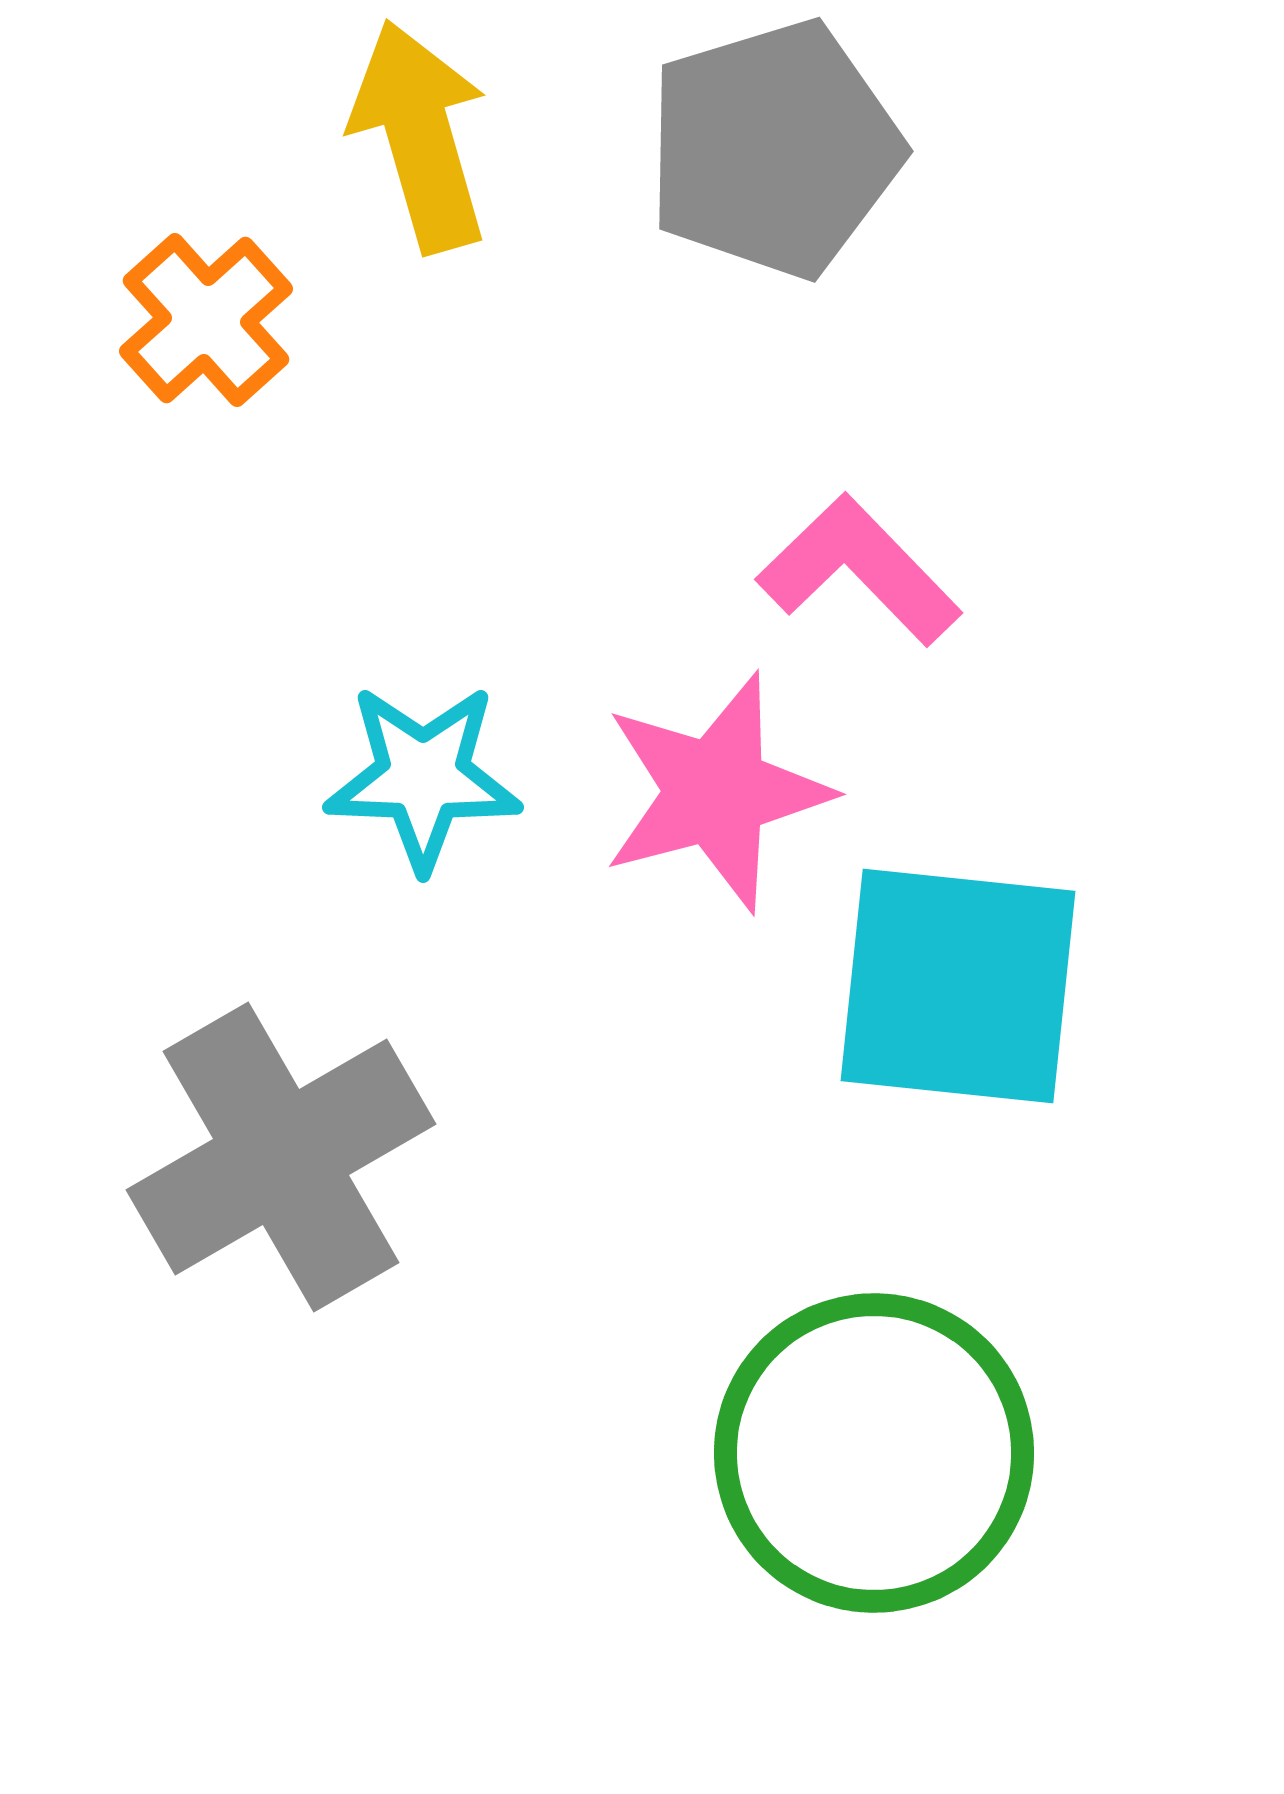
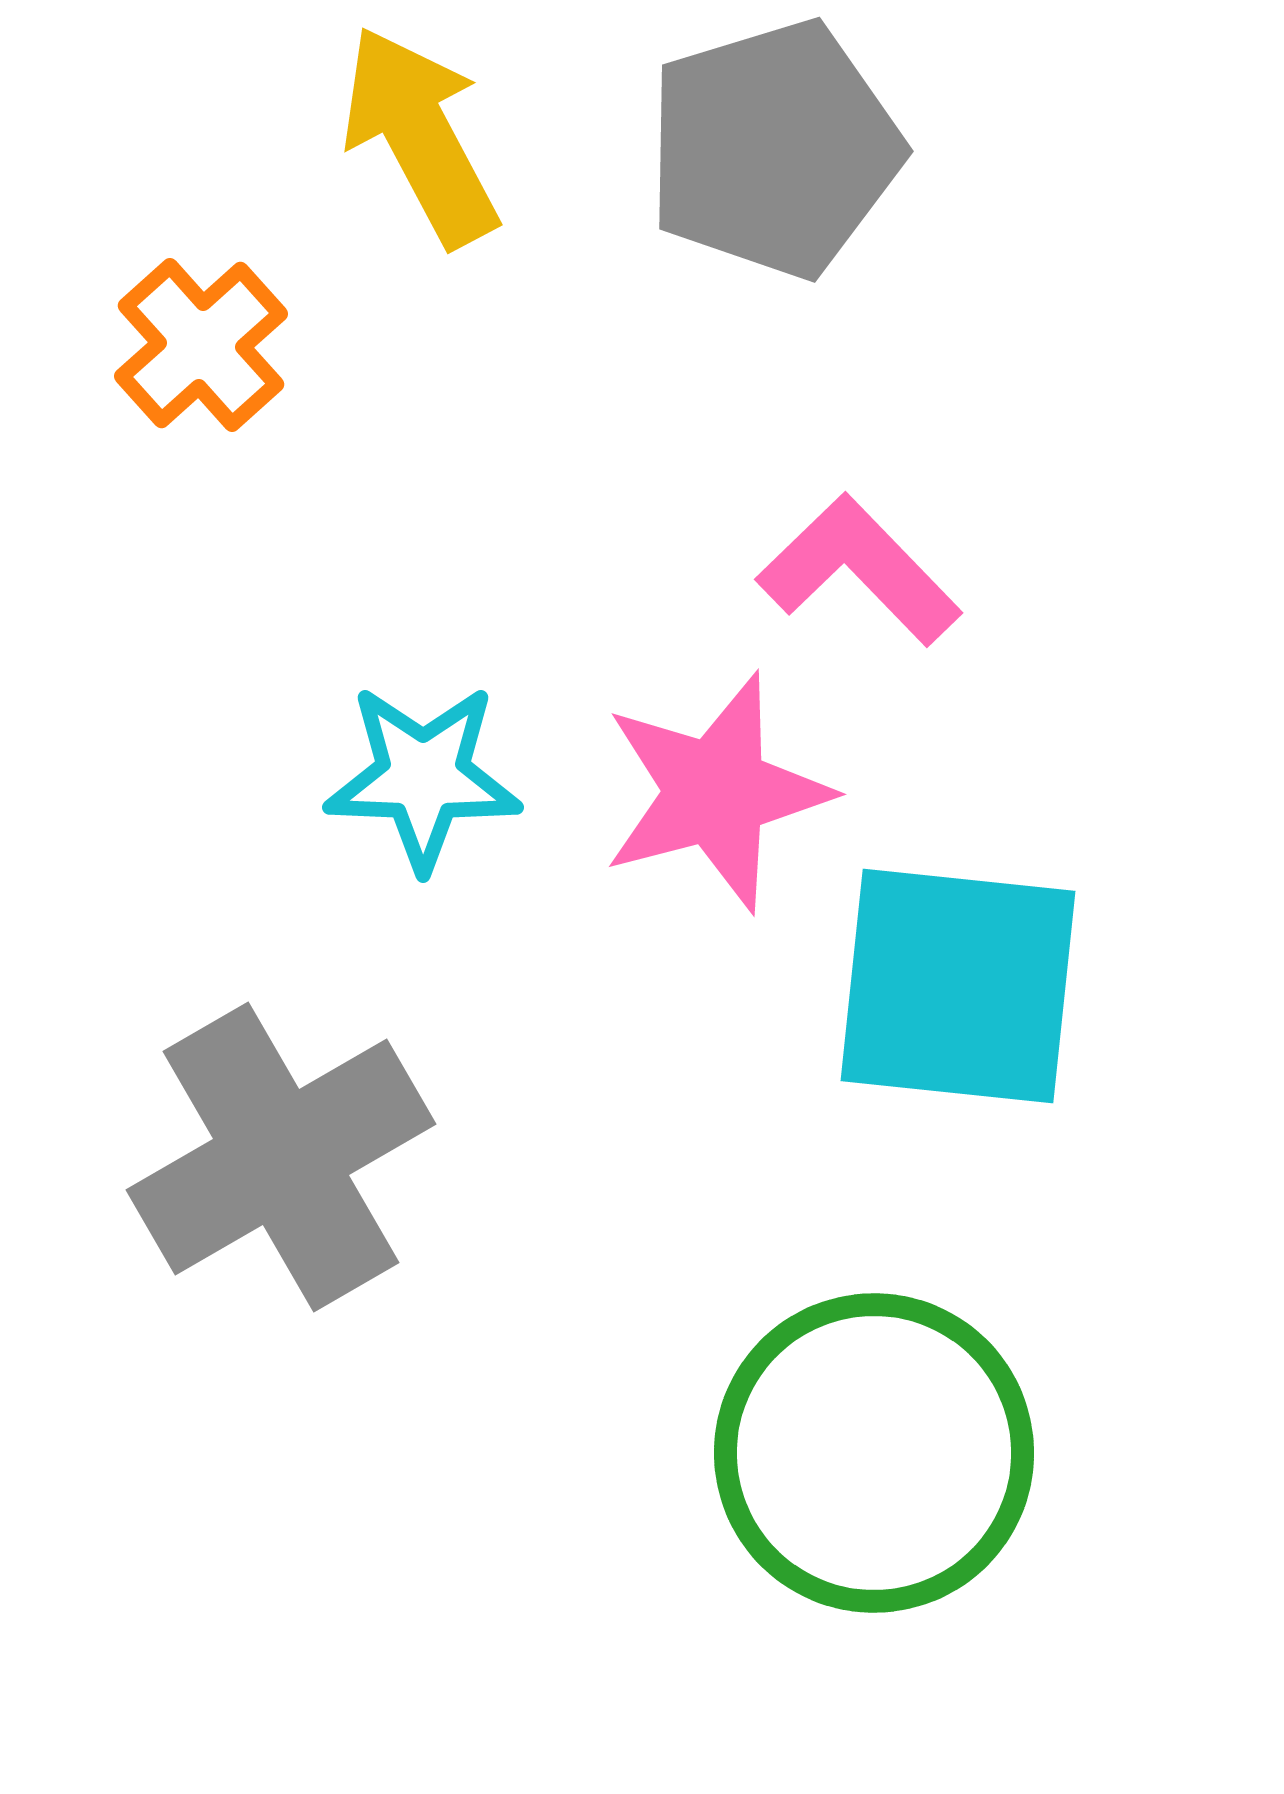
yellow arrow: rotated 12 degrees counterclockwise
orange cross: moved 5 px left, 25 px down
